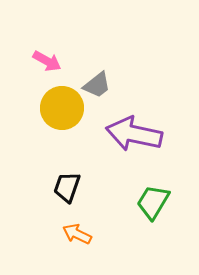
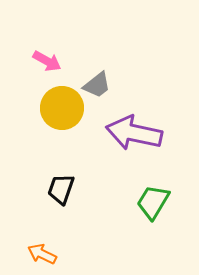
purple arrow: moved 1 px up
black trapezoid: moved 6 px left, 2 px down
orange arrow: moved 35 px left, 20 px down
